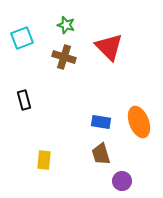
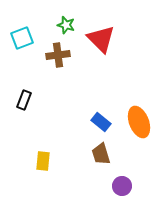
red triangle: moved 8 px left, 8 px up
brown cross: moved 6 px left, 2 px up; rotated 25 degrees counterclockwise
black rectangle: rotated 36 degrees clockwise
blue rectangle: rotated 30 degrees clockwise
yellow rectangle: moved 1 px left, 1 px down
purple circle: moved 5 px down
